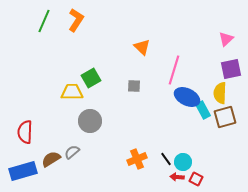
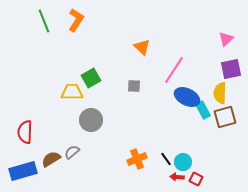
green line: rotated 45 degrees counterclockwise
pink line: rotated 16 degrees clockwise
gray circle: moved 1 px right, 1 px up
